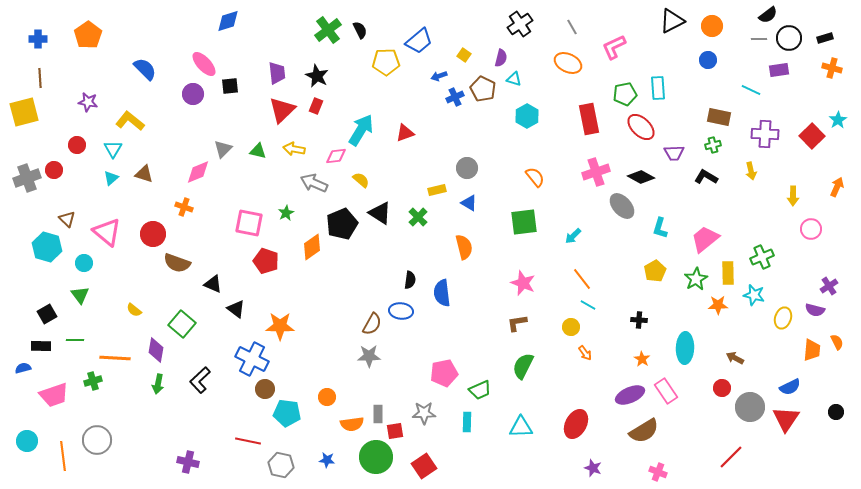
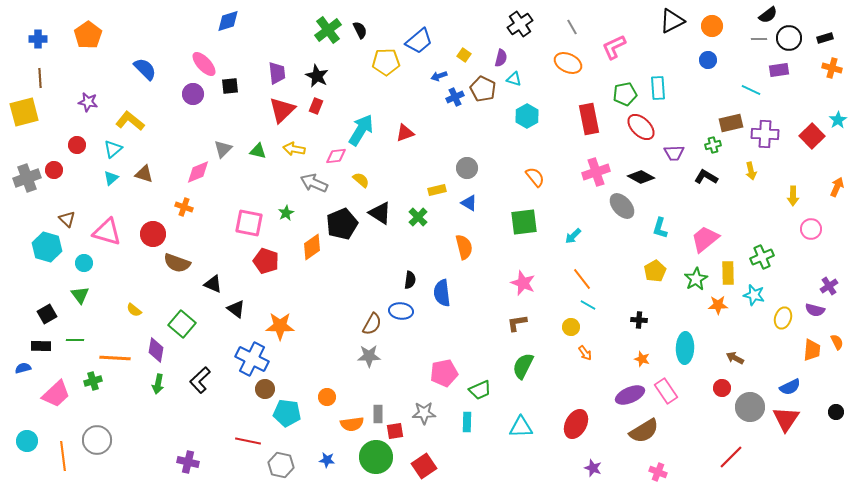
brown rectangle at (719, 117): moved 12 px right, 6 px down; rotated 25 degrees counterclockwise
cyan triangle at (113, 149): rotated 18 degrees clockwise
pink triangle at (107, 232): rotated 24 degrees counterclockwise
orange star at (642, 359): rotated 14 degrees counterclockwise
pink trapezoid at (54, 395): moved 2 px right, 1 px up; rotated 24 degrees counterclockwise
